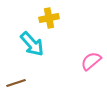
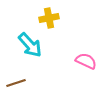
cyan arrow: moved 2 px left, 1 px down
pink semicircle: moved 5 px left; rotated 65 degrees clockwise
